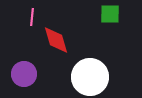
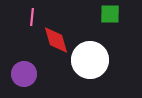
white circle: moved 17 px up
